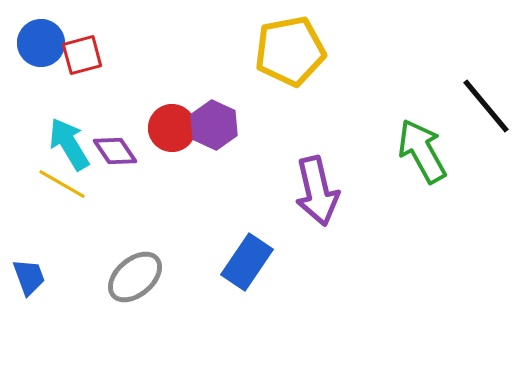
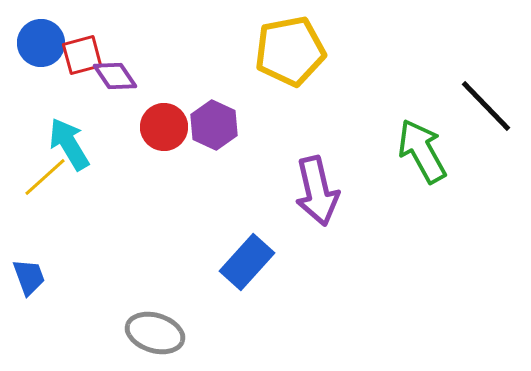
black line: rotated 4 degrees counterclockwise
red circle: moved 8 px left, 1 px up
purple diamond: moved 75 px up
yellow line: moved 17 px left, 7 px up; rotated 72 degrees counterclockwise
blue rectangle: rotated 8 degrees clockwise
gray ellipse: moved 20 px right, 56 px down; rotated 58 degrees clockwise
